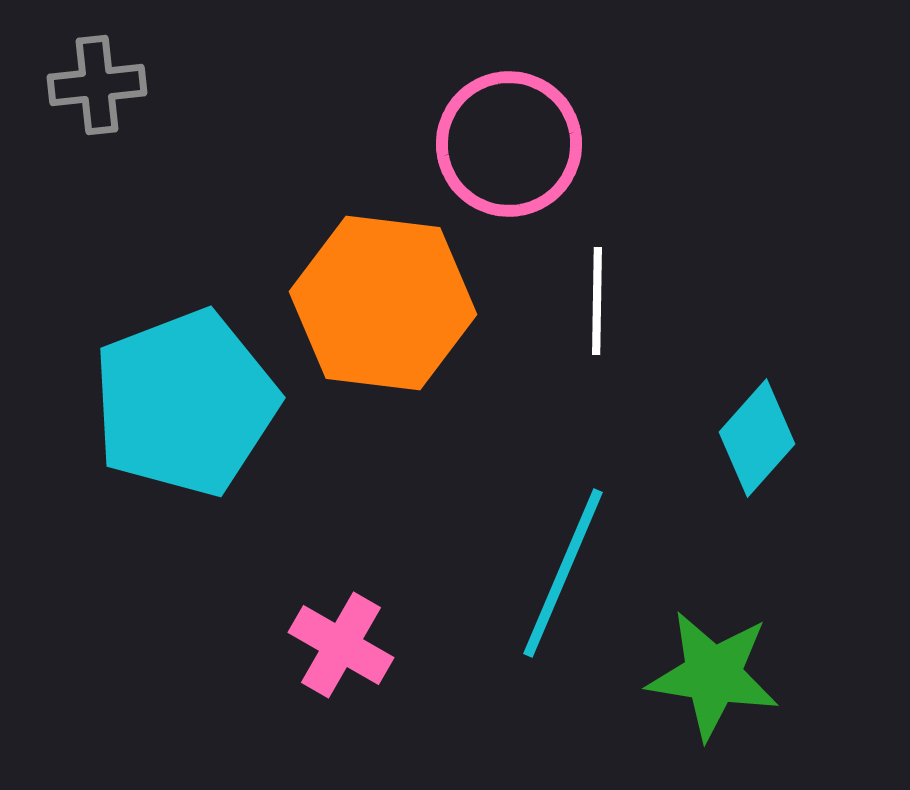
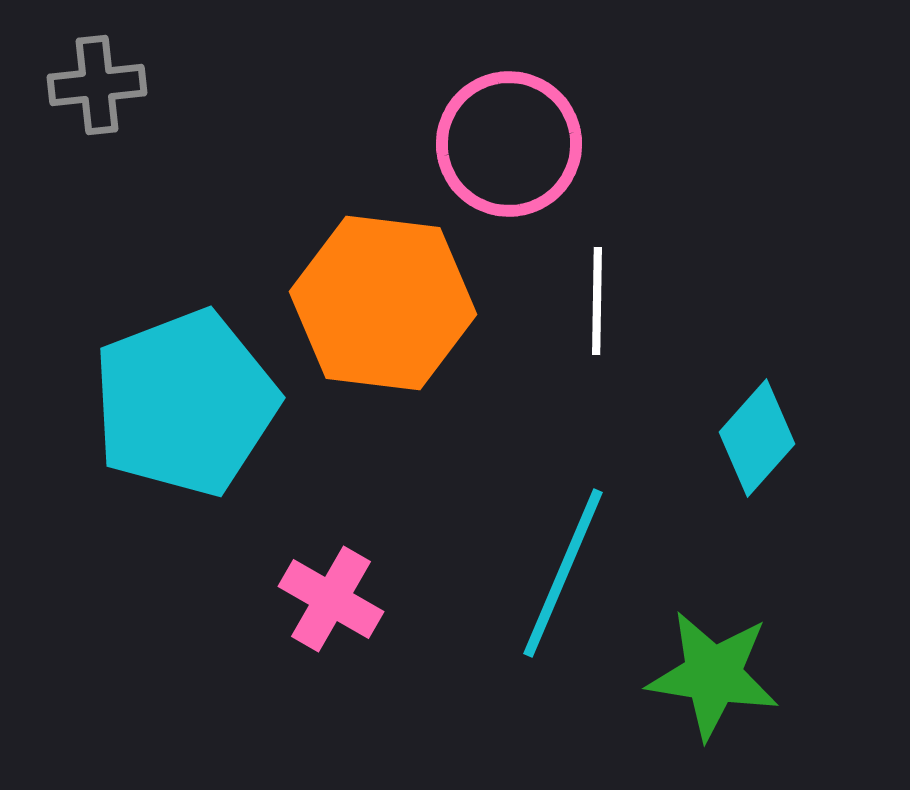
pink cross: moved 10 px left, 46 px up
